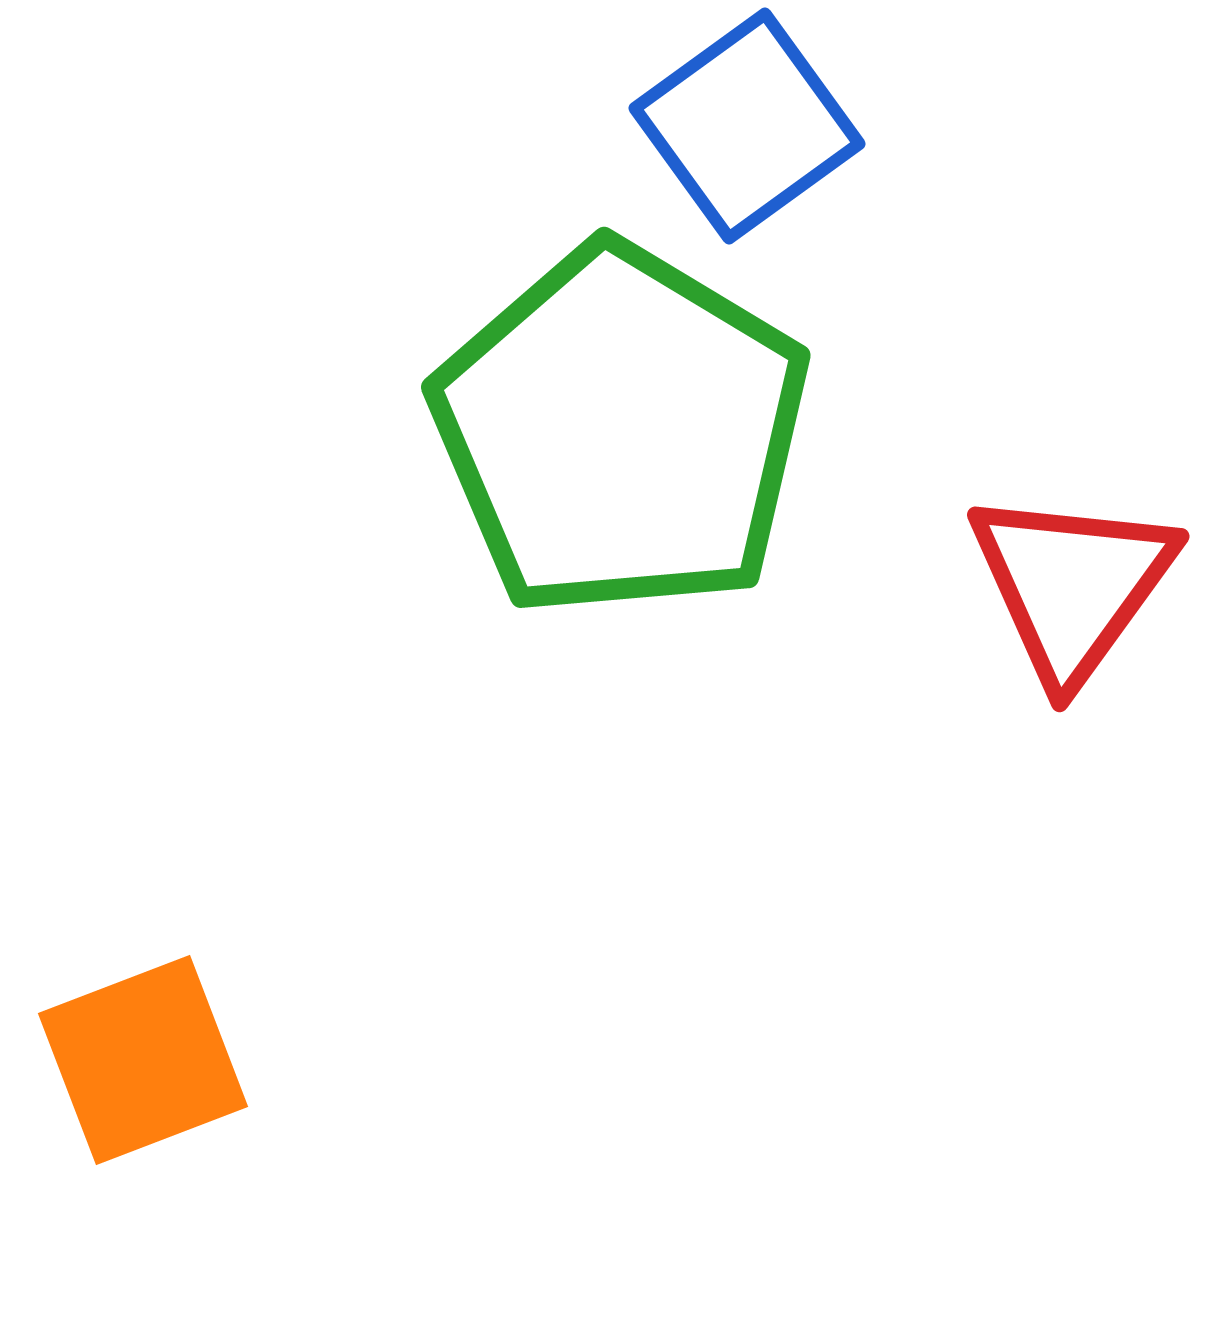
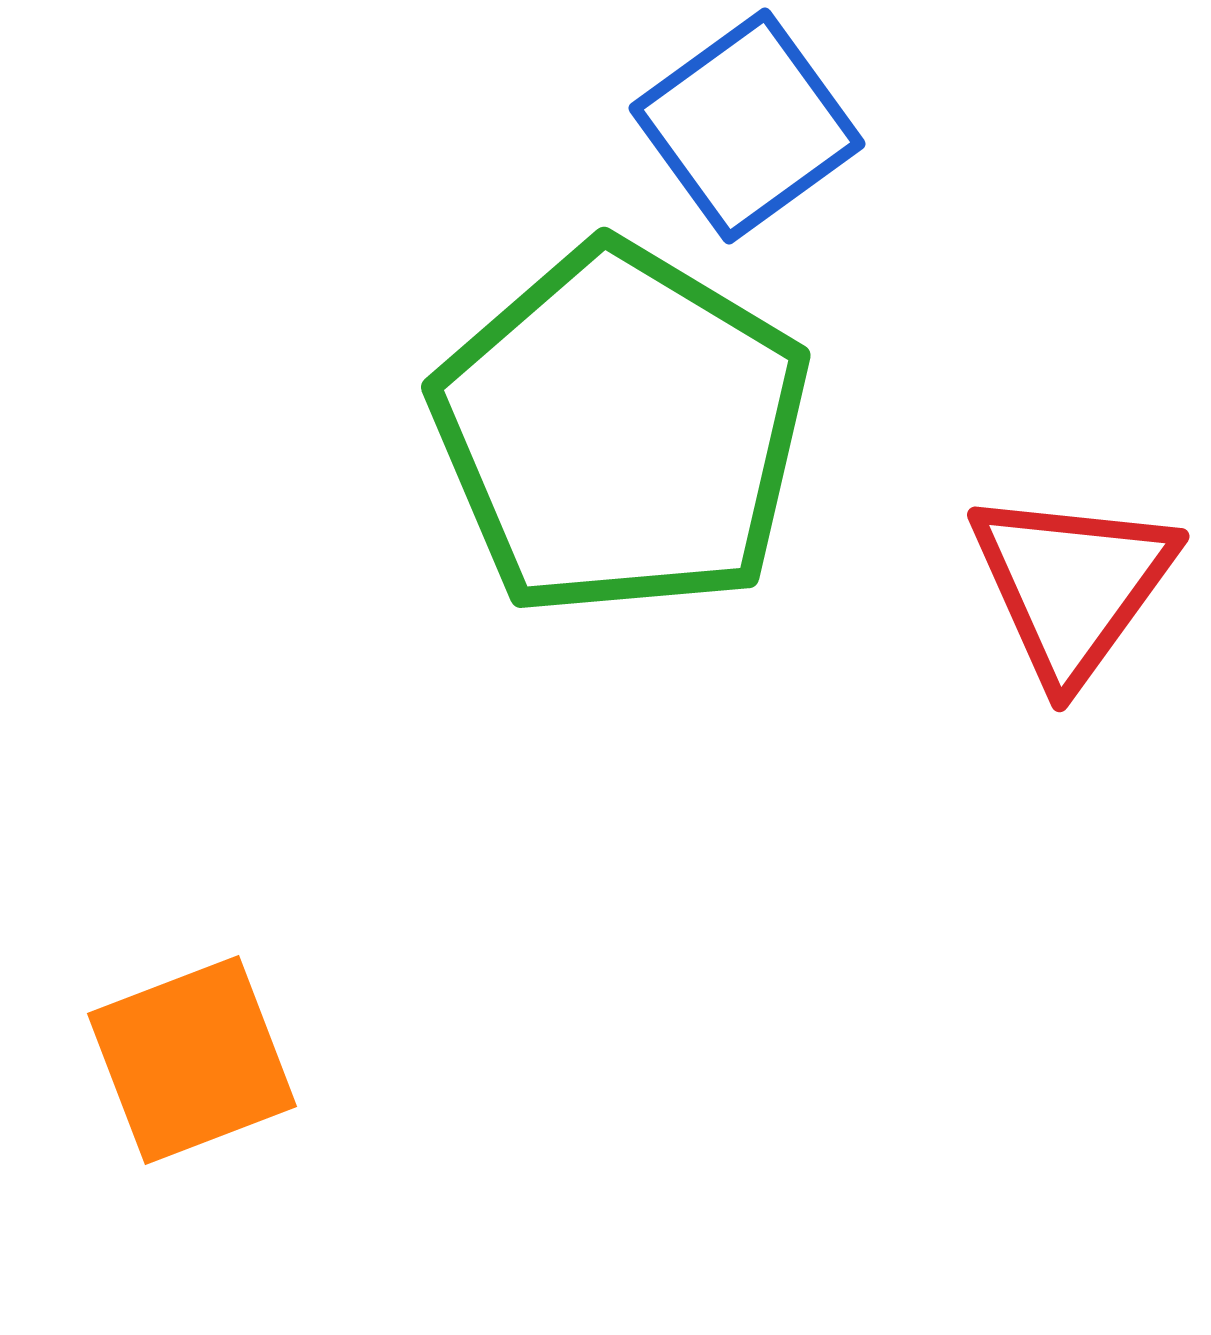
orange square: moved 49 px right
